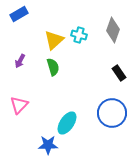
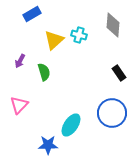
blue rectangle: moved 13 px right
gray diamond: moved 5 px up; rotated 15 degrees counterclockwise
green semicircle: moved 9 px left, 5 px down
cyan ellipse: moved 4 px right, 2 px down
